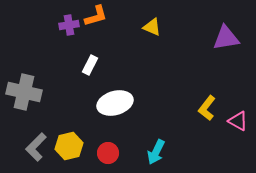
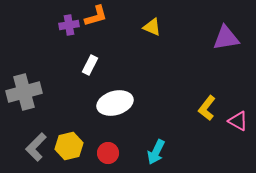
gray cross: rotated 28 degrees counterclockwise
